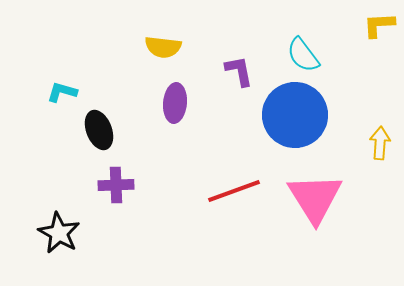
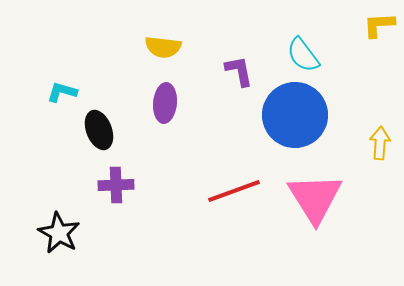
purple ellipse: moved 10 px left
